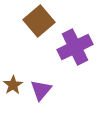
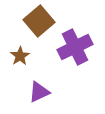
brown star: moved 7 px right, 29 px up
purple triangle: moved 2 px left, 2 px down; rotated 25 degrees clockwise
